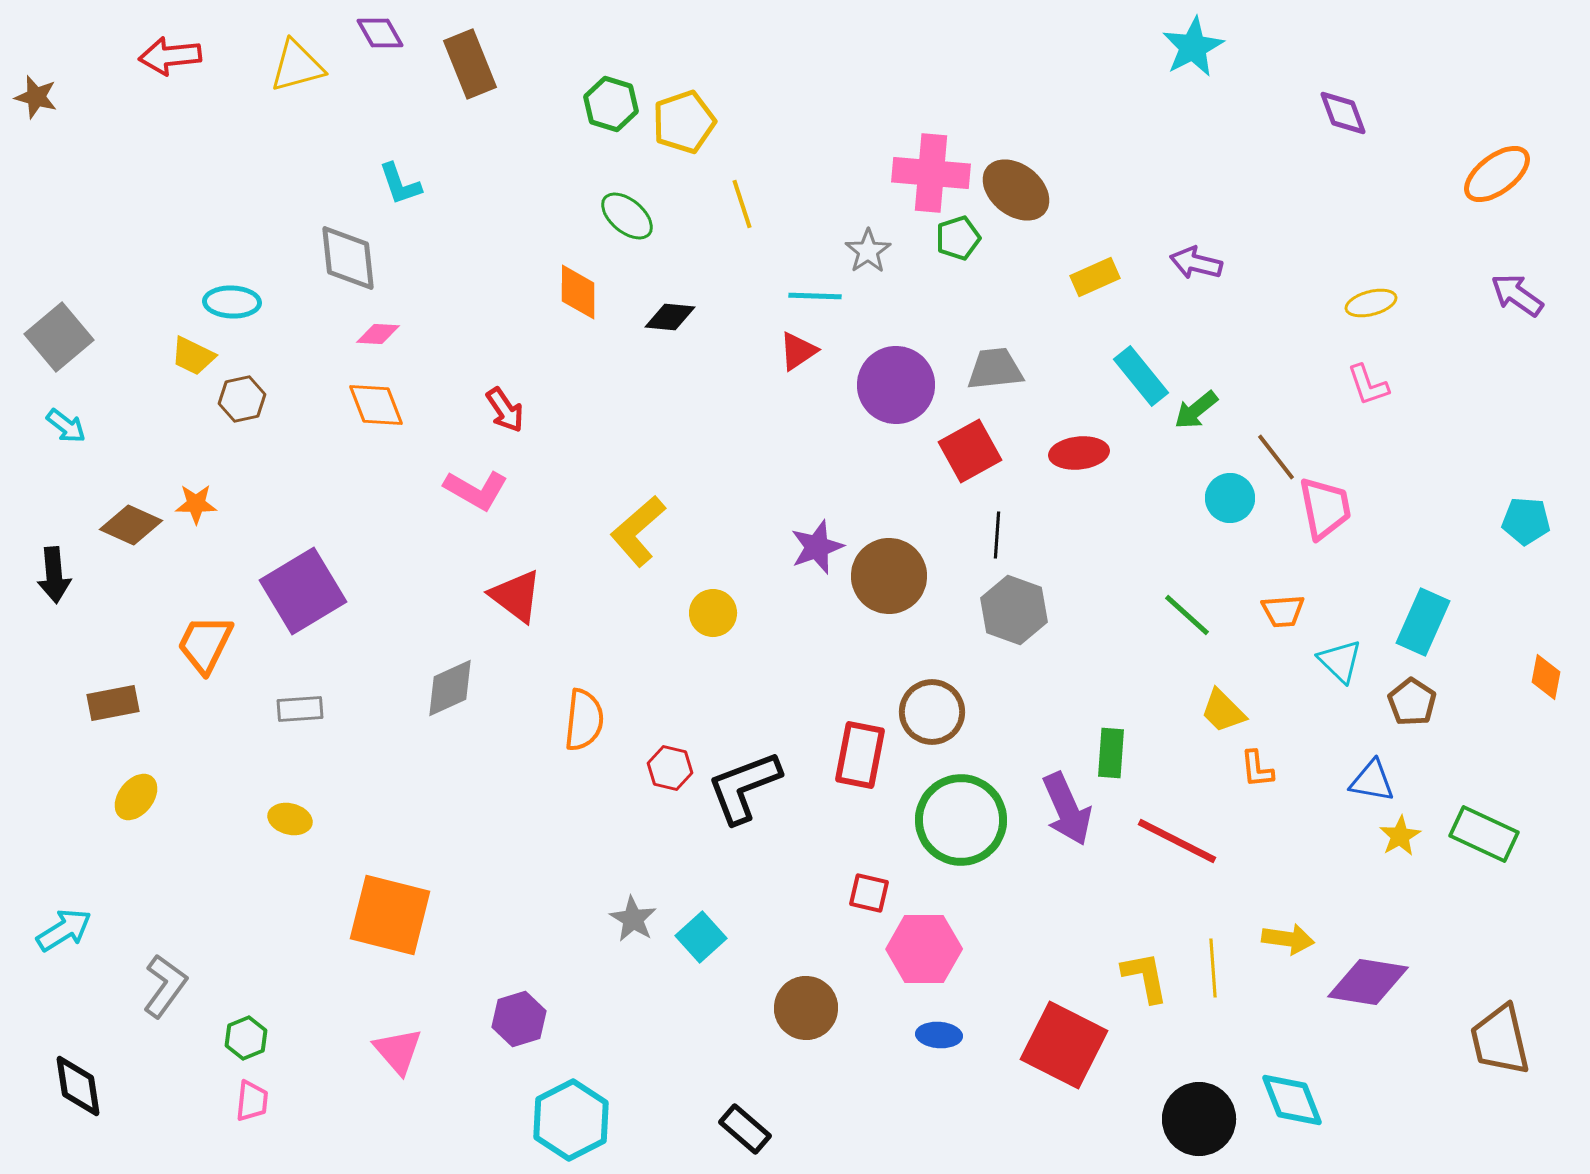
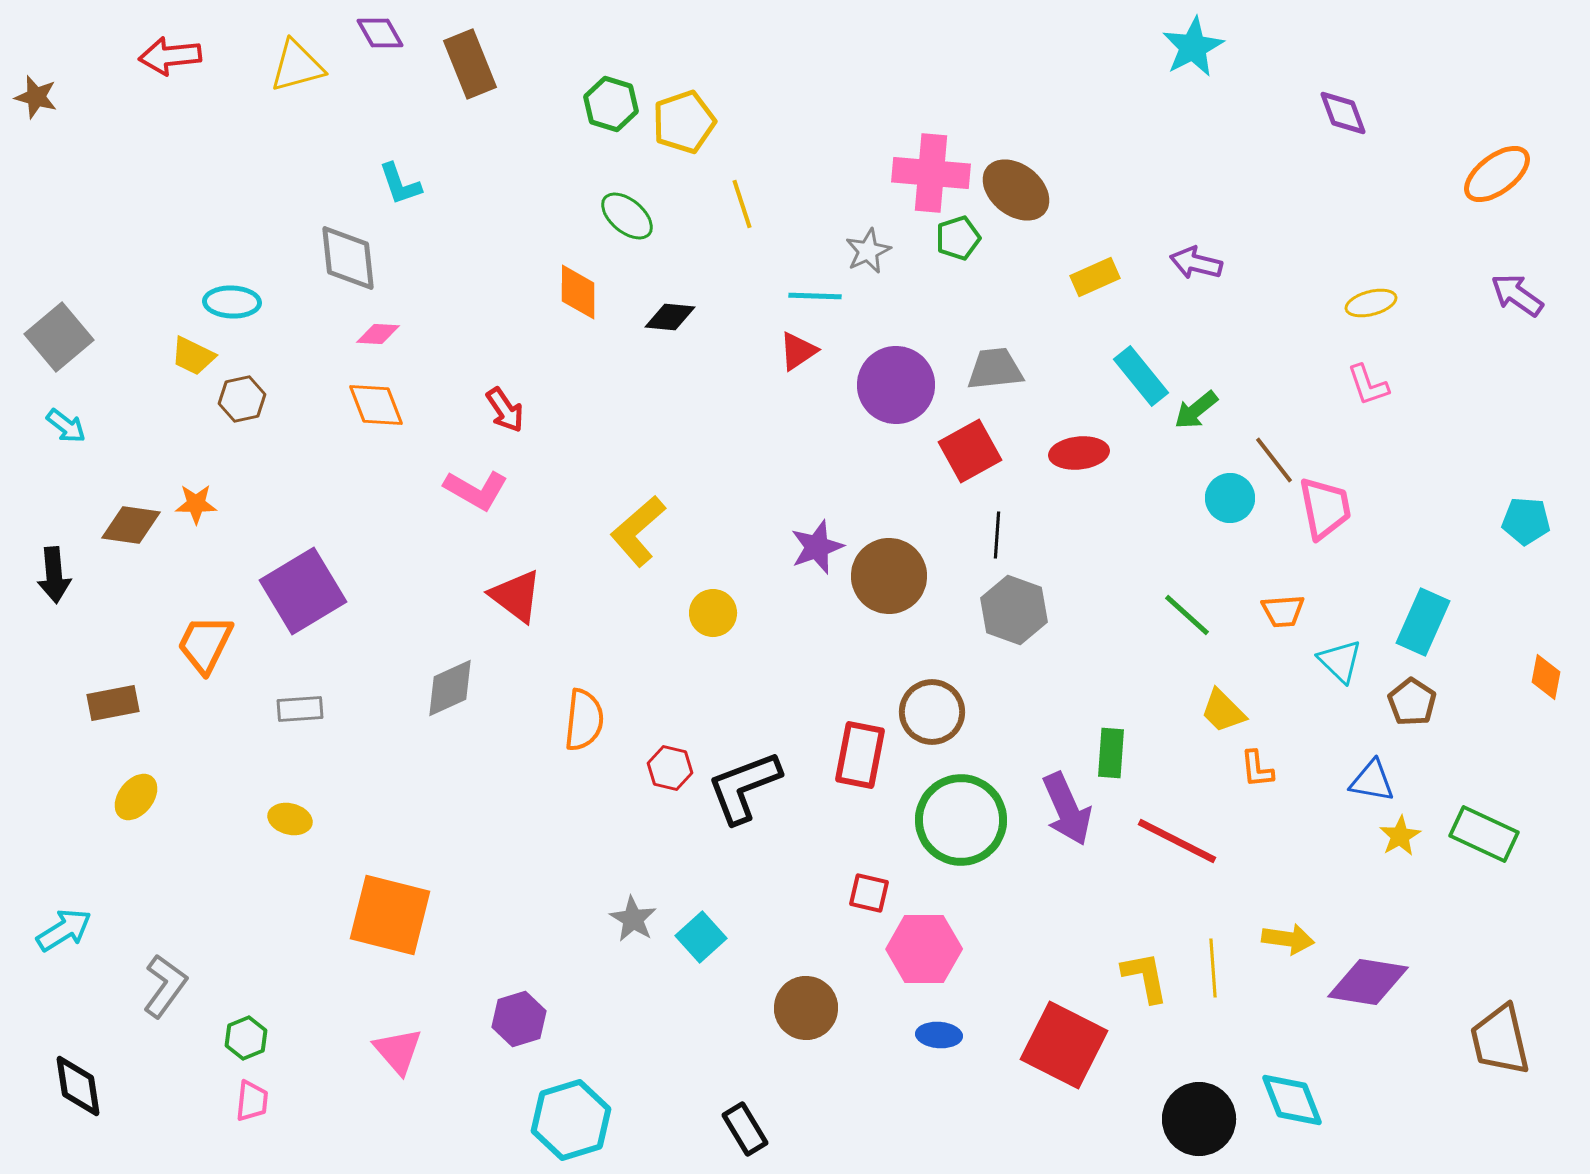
gray star at (868, 251): rotated 9 degrees clockwise
brown line at (1276, 457): moved 2 px left, 3 px down
brown diamond at (131, 525): rotated 16 degrees counterclockwise
cyan hexagon at (571, 1120): rotated 10 degrees clockwise
black rectangle at (745, 1129): rotated 18 degrees clockwise
